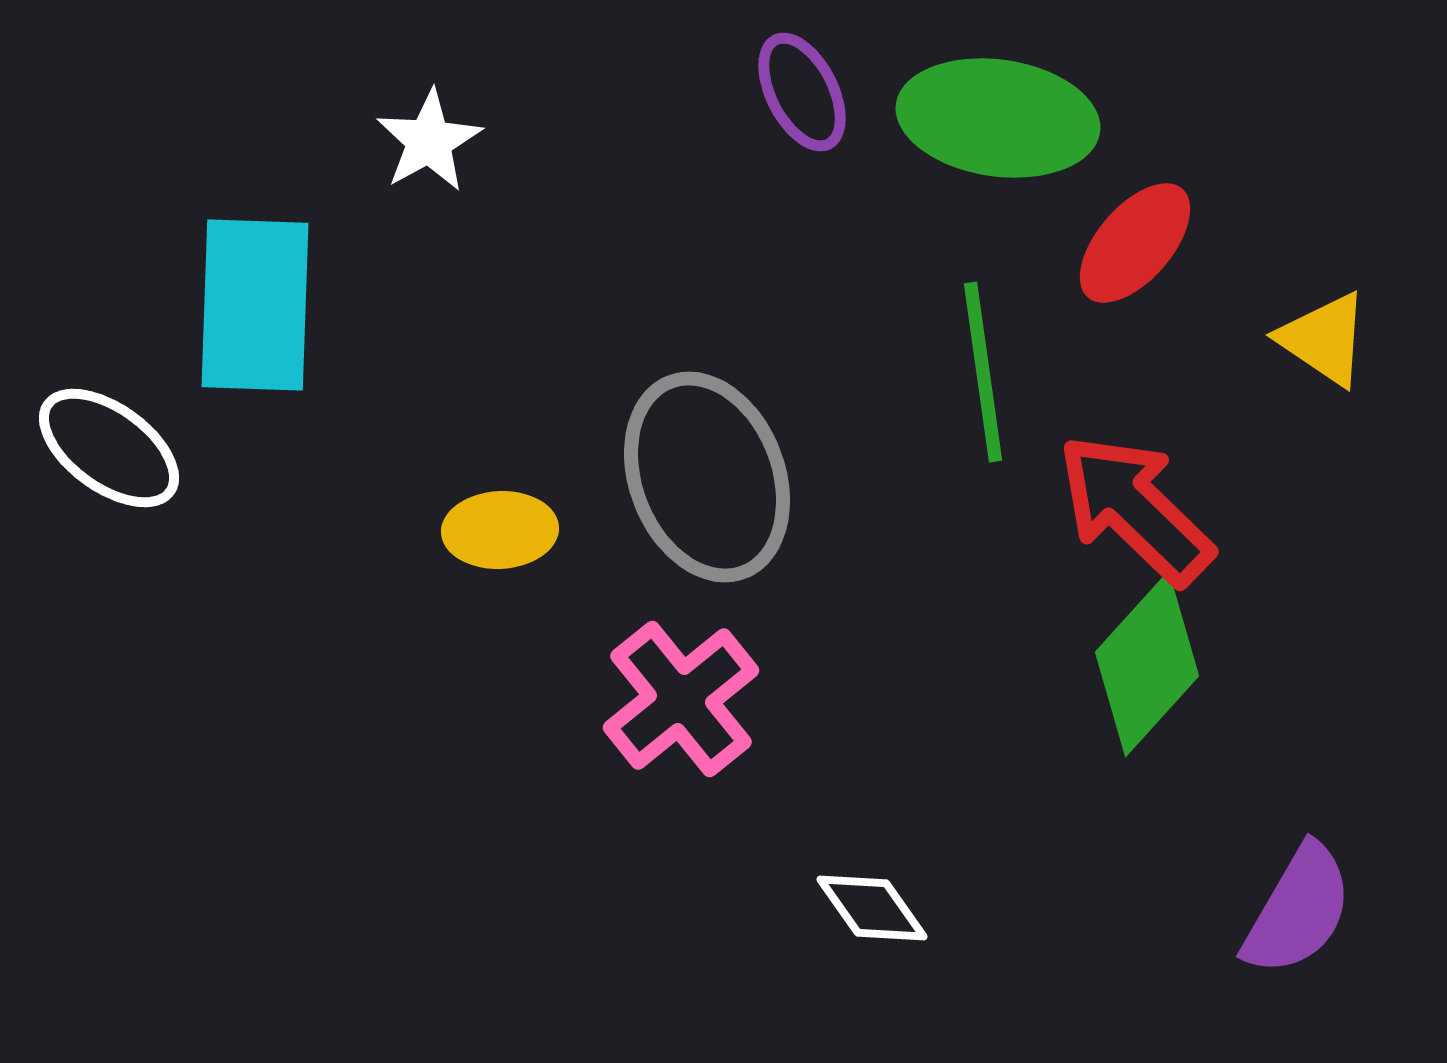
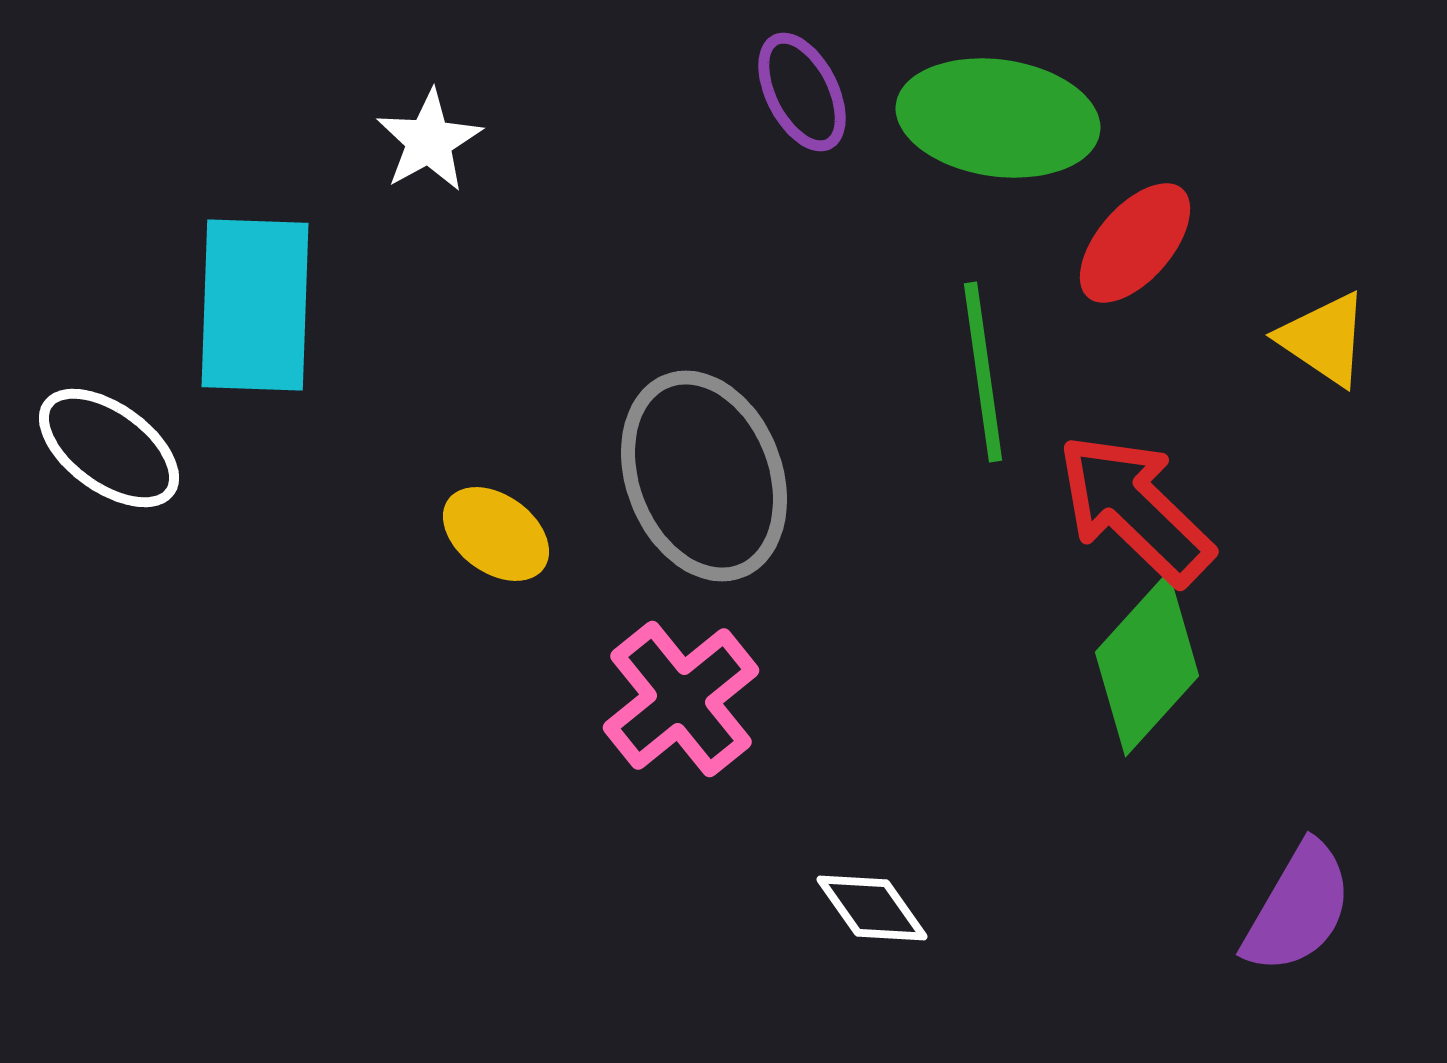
gray ellipse: moved 3 px left, 1 px up
yellow ellipse: moved 4 px left, 4 px down; rotated 39 degrees clockwise
purple semicircle: moved 2 px up
